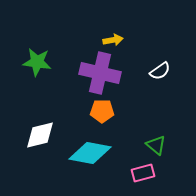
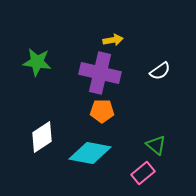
white diamond: moved 2 px right, 2 px down; rotated 20 degrees counterclockwise
pink rectangle: rotated 25 degrees counterclockwise
